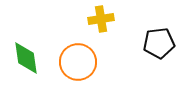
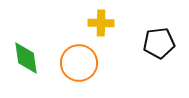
yellow cross: moved 4 px down; rotated 10 degrees clockwise
orange circle: moved 1 px right, 1 px down
